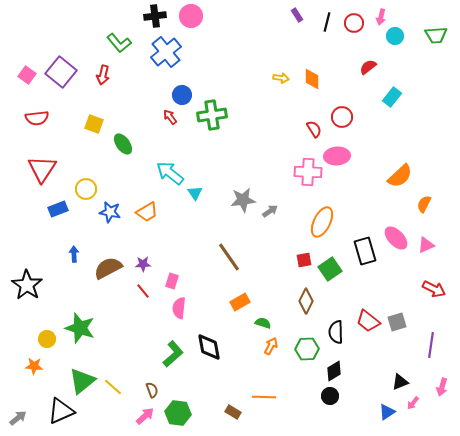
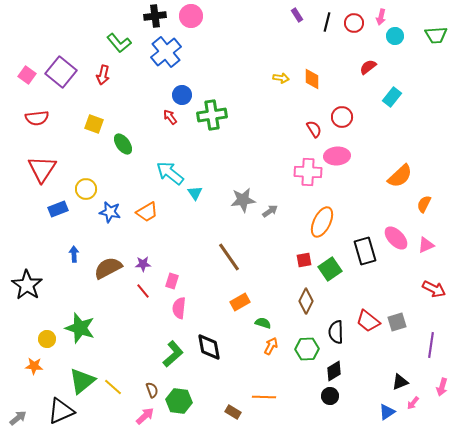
green hexagon at (178, 413): moved 1 px right, 12 px up
